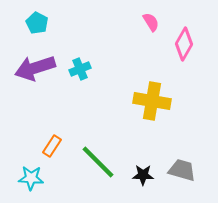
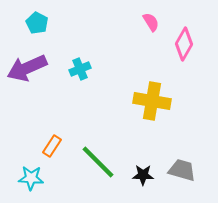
purple arrow: moved 8 px left; rotated 6 degrees counterclockwise
